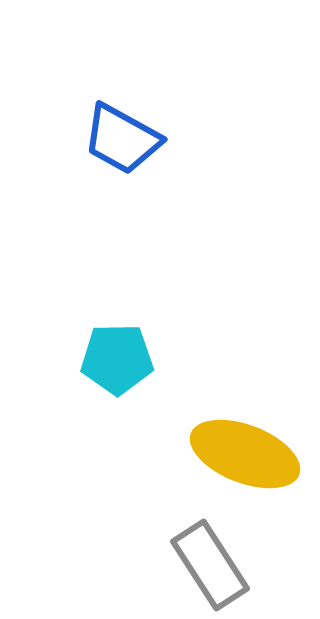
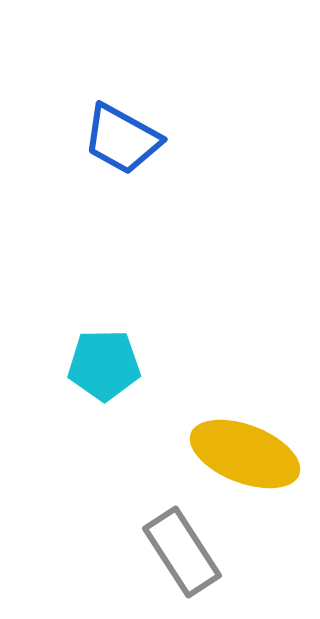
cyan pentagon: moved 13 px left, 6 px down
gray rectangle: moved 28 px left, 13 px up
